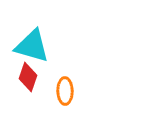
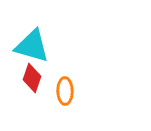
red diamond: moved 4 px right, 1 px down
